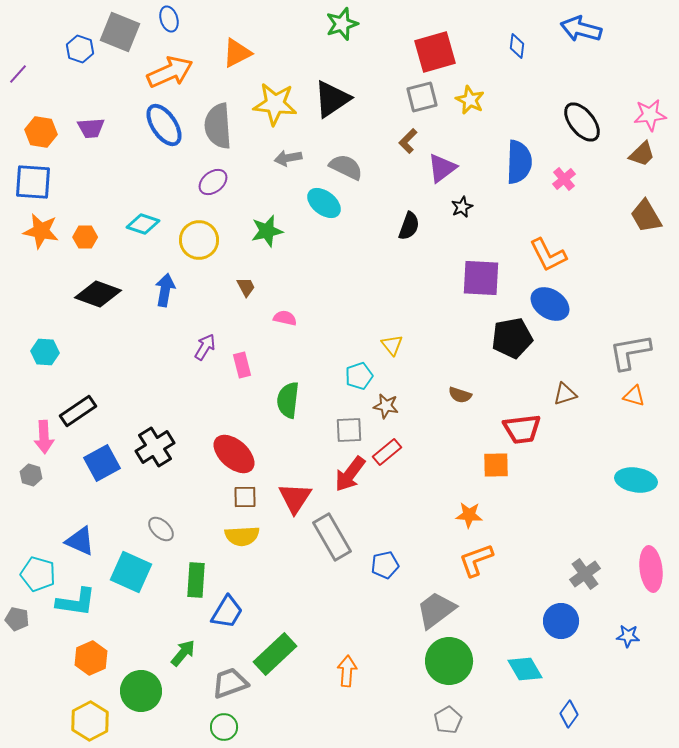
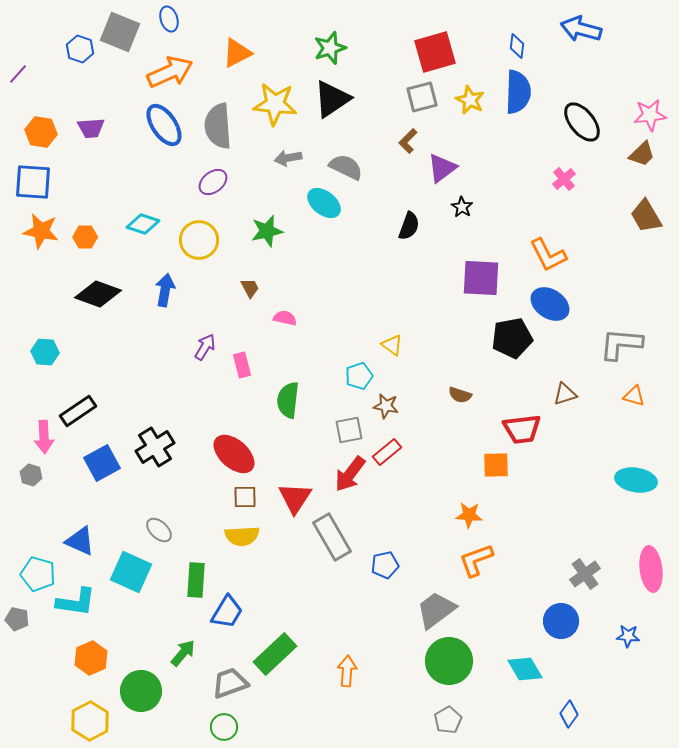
green star at (342, 24): moved 12 px left, 24 px down
blue semicircle at (519, 162): moved 1 px left, 70 px up
black star at (462, 207): rotated 15 degrees counterclockwise
brown trapezoid at (246, 287): moved 4 px right, 1 px down
yellow triangle at (392, 345): rotated 15 degrees counterclockwise
gray L-shape at (630, 352): moved 9 px left, 8 px up; rotated 15 degrees clockwise
gray square at (349, 430): rotated 8 degrees counterclockwise
gray ellipse at (161, 529): moved 2 px left, 1 px down
